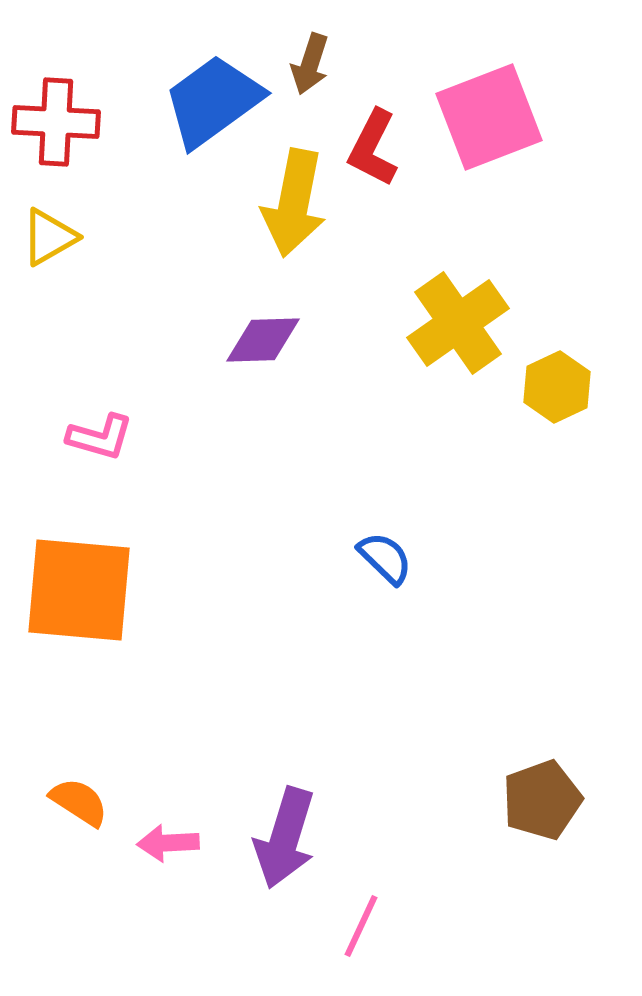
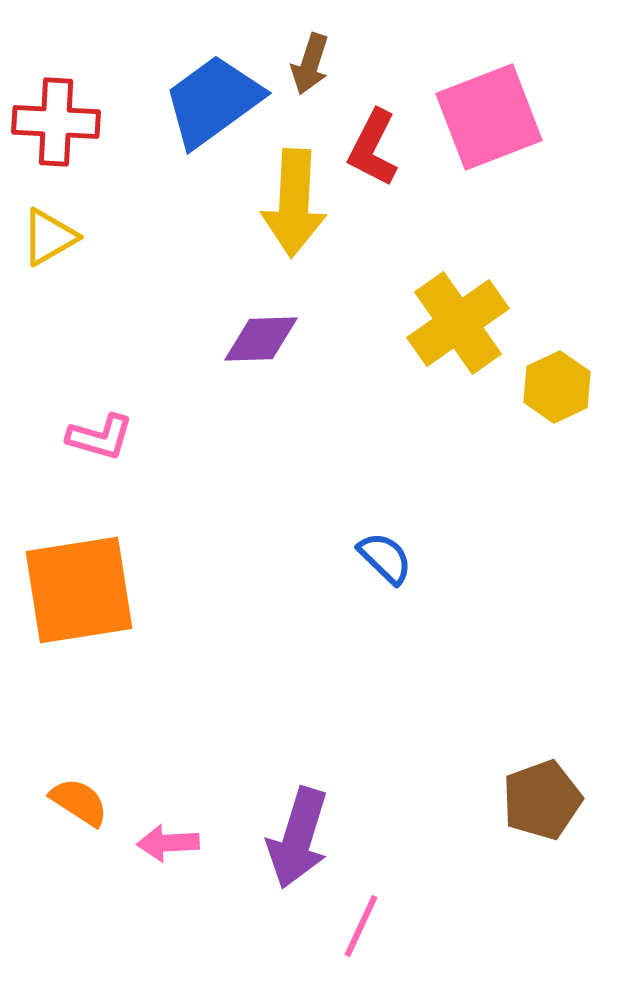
yellow arrow: rotated 8 degrees counterclockwise
purple diamond: moved 2 px left, 1 px up
orange square: rotated 14 degrees counterclockwise
purple arrow: moved 13 px right
